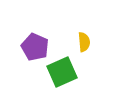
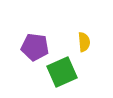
purple pentagon: rotated 16 degrees counterclockwise
